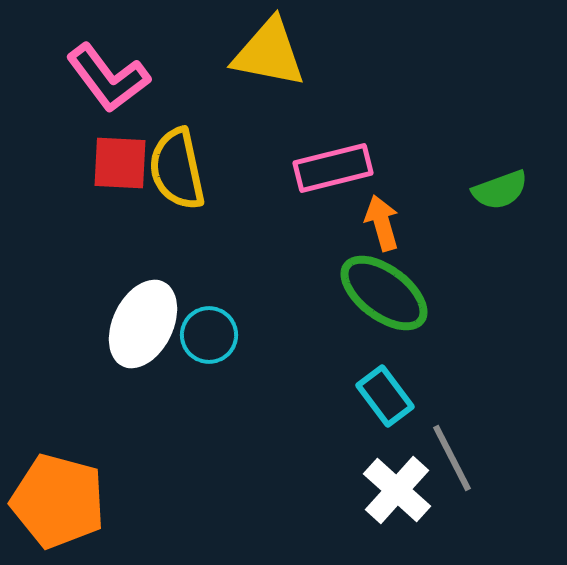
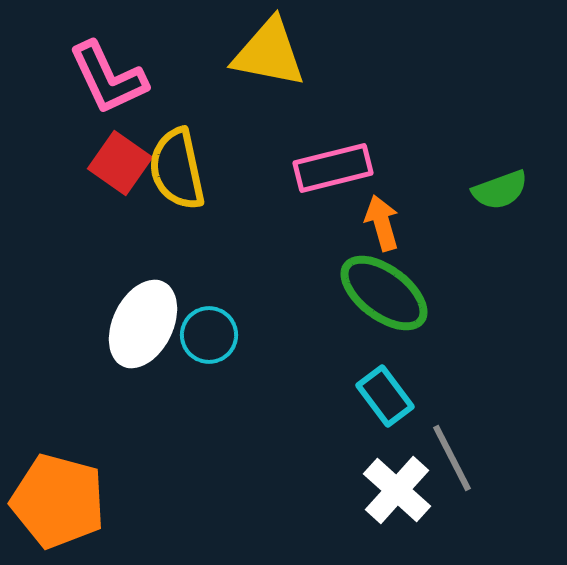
pink L-shape: rotated 12 degrees clockwise
red square: rotated 32 degrees clockwise
